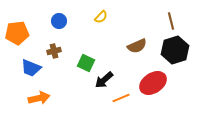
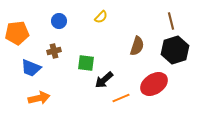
brown semicircle: rotated 48 degrees counterclockwise
green square: rotated 18 degrees counterclockwise
red ellipse: moved 1 px right, 1 px down
